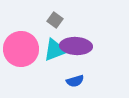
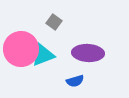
gray square: moved 1 px left, 2 px down
purple ellipse: moved 12 px right, 7 px down
cyan triangle: moved 12 px left, 5 px down
